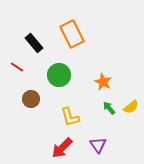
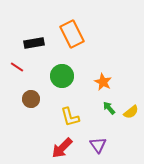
black rectangle: rotated 60 degrees counterclockwise
green circle: moved 3 px right, 1 px down
yellow semicircle: moved 5 px down
